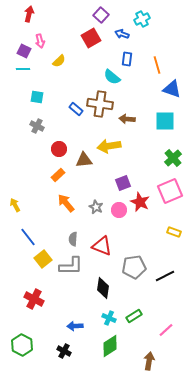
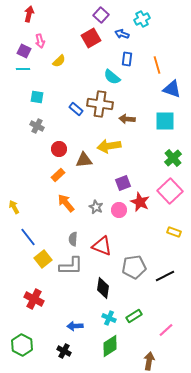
pink square at (170, 191): rotated 20 degrees counterclockwise
yellow arrow at (15, 205): moved 1 px left, 2 px down
